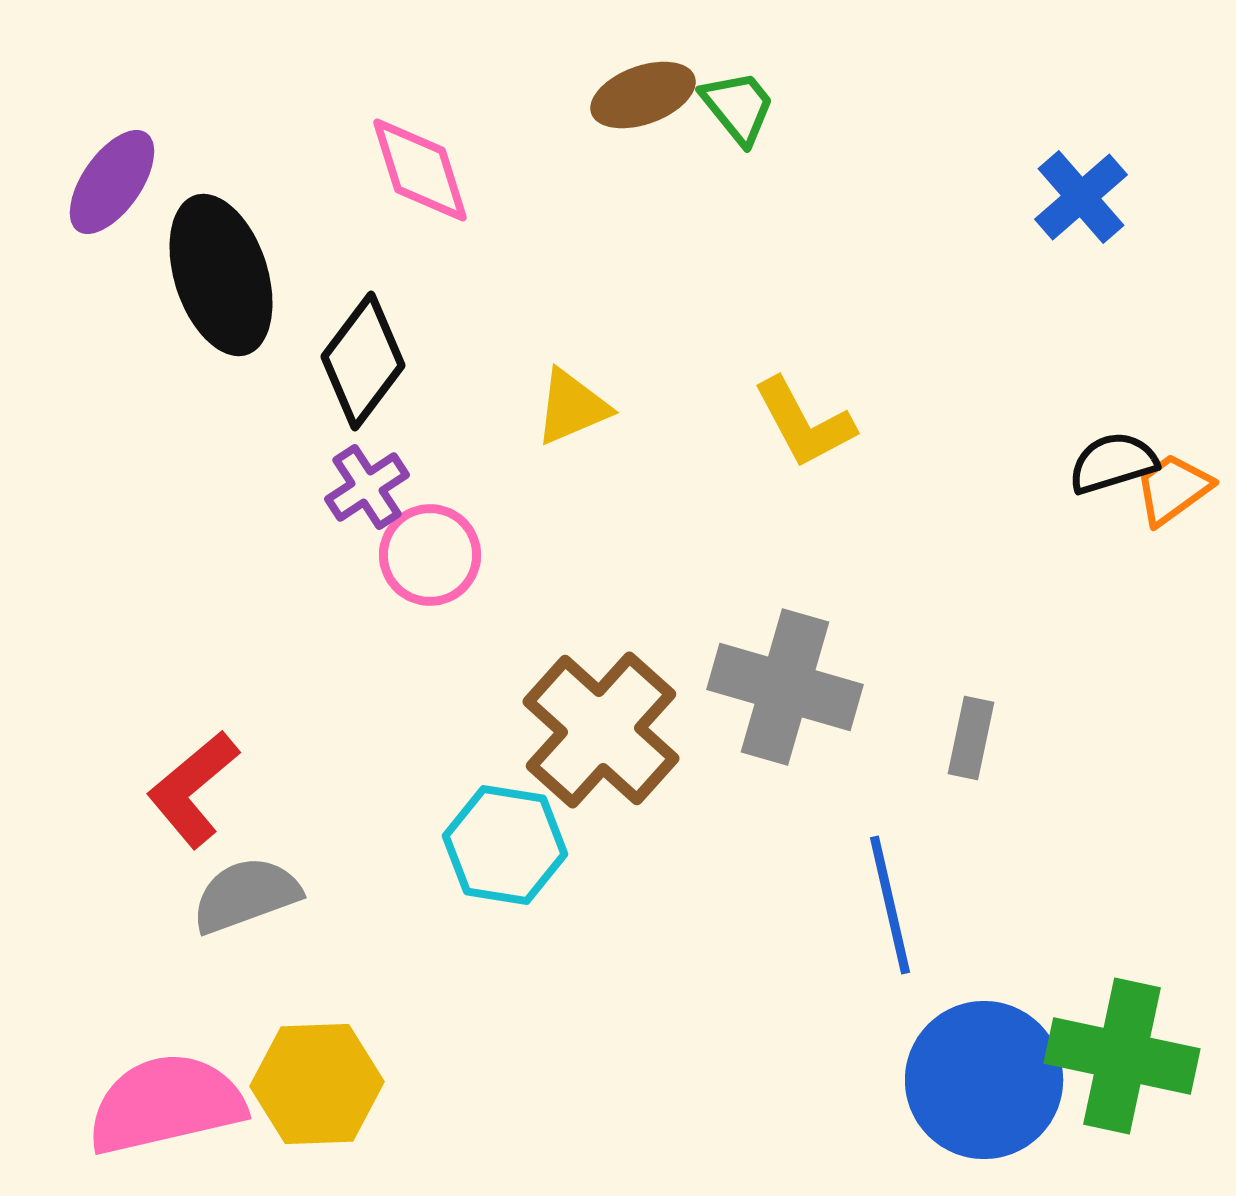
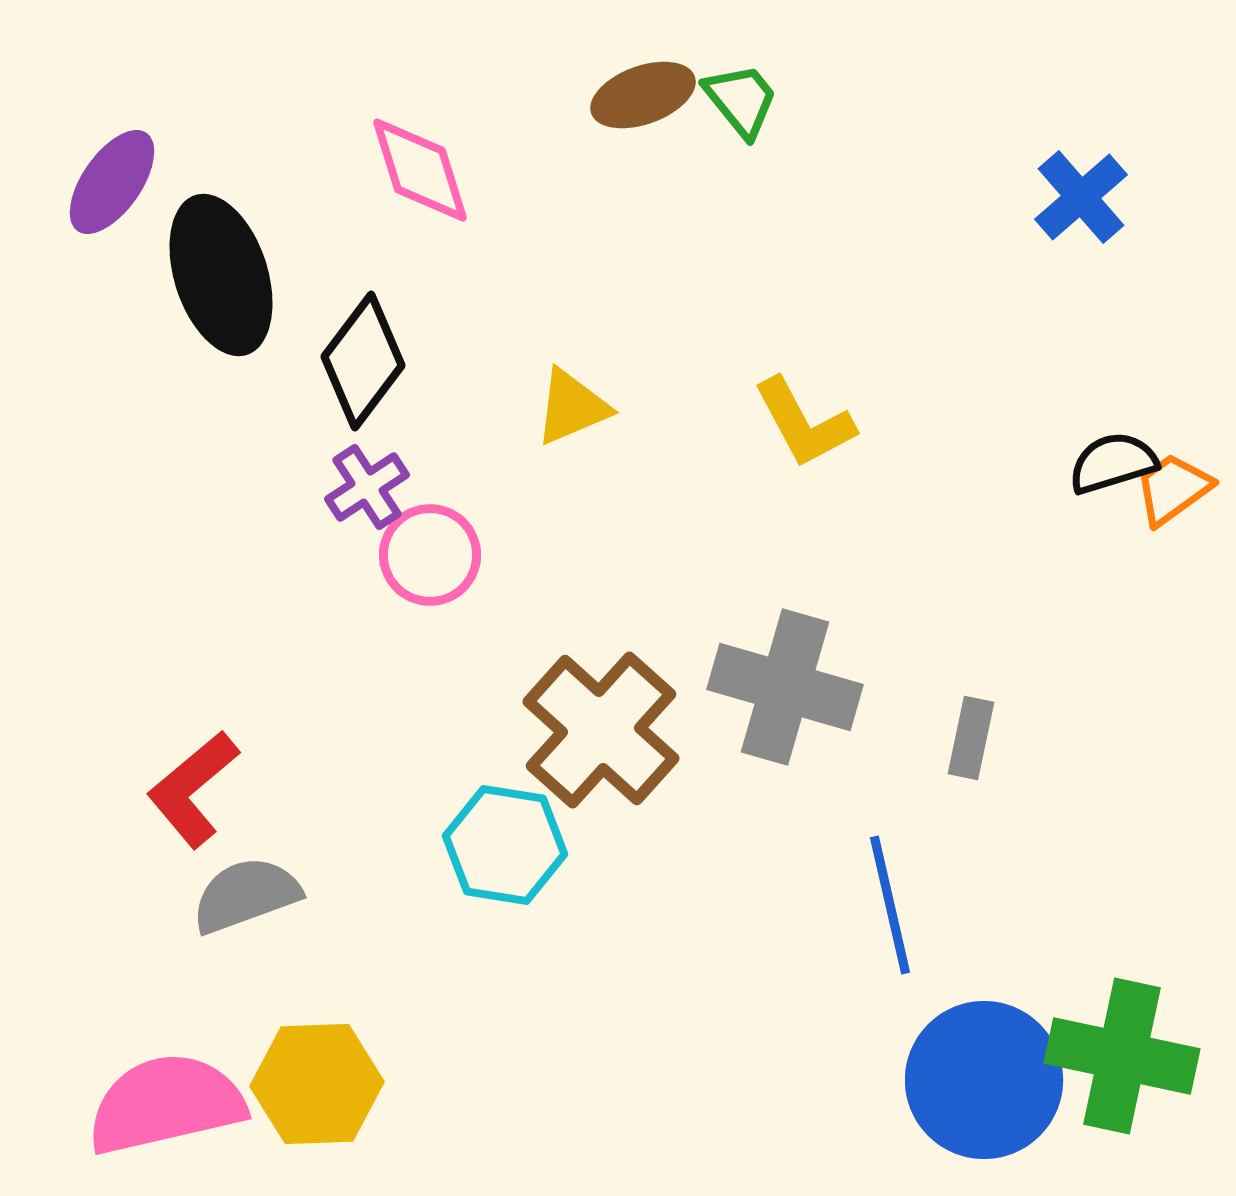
green trapezoid: moved 3 px right, 7 px up
